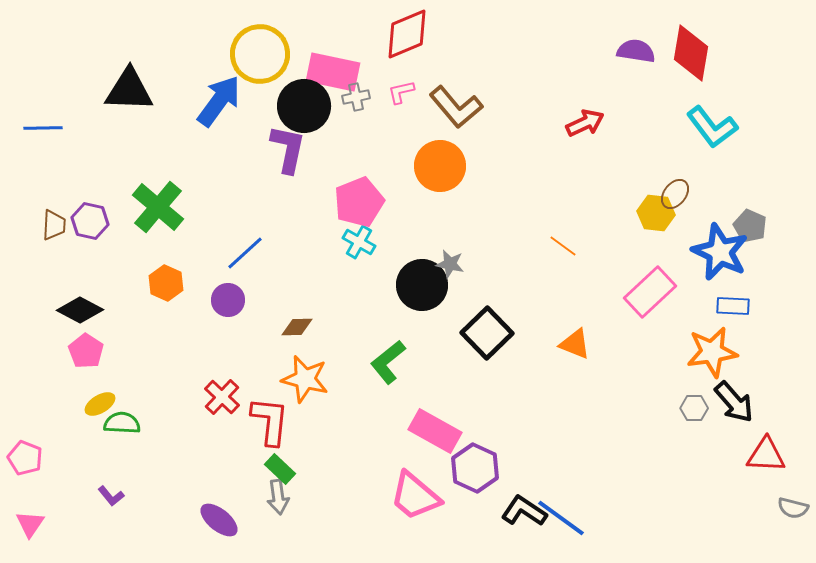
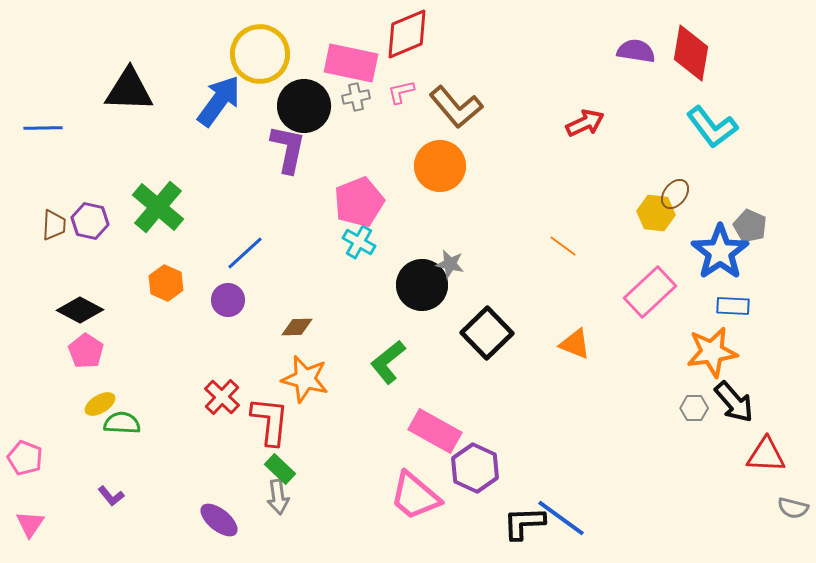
pink rectangle at (333, 72): moved 18 px right, 9 px up
blue star at (720, 252): rotated 12 degrees clockwise
black L-shape at (524, 511): moved 12 px down; rotated 36 degrees counterclockwise
